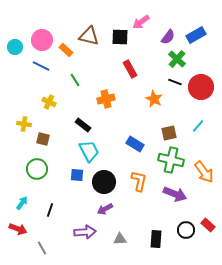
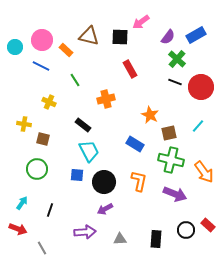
orange star at (154, 99): moved 4 px left, 16 px down
